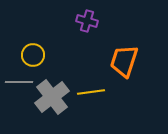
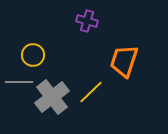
yellow line: rotated 36 degrees counterclockwise
